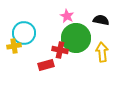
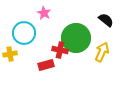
pink star: moved 23 px left, 3 px up
black semicircle: moved 5 px right; rotated 28 degrees clockwise
yellow cross: moved 4 px left, 8 px down
yellow arrow: rotated 30 degrees clockwise
